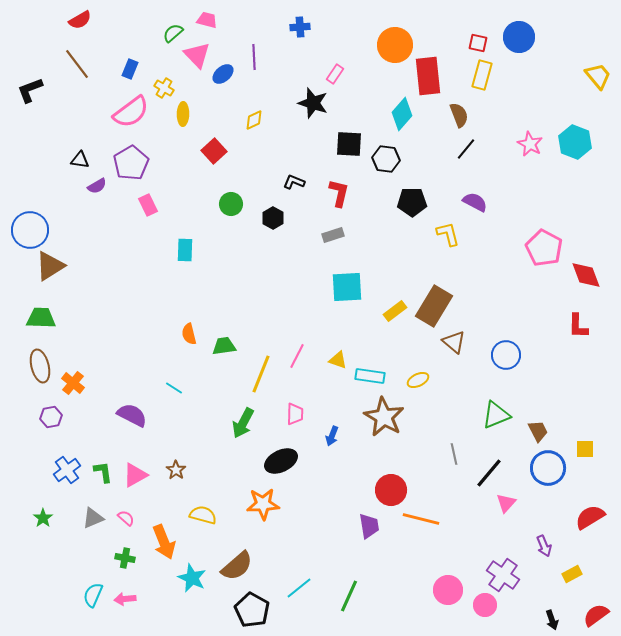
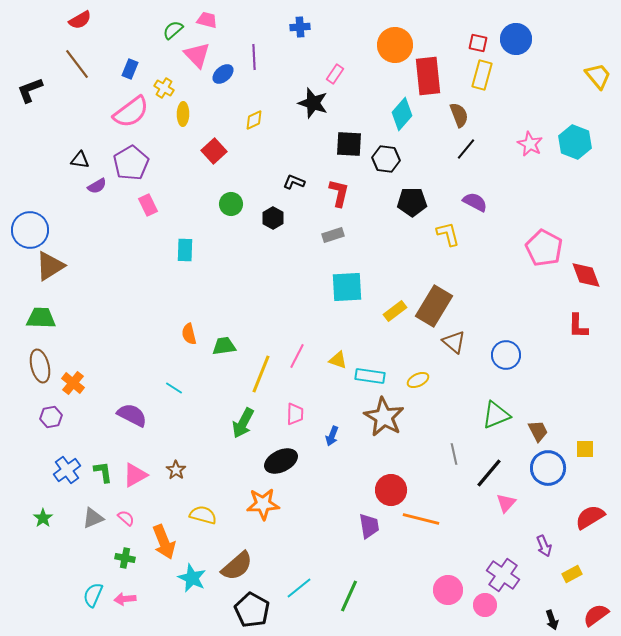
green semicircle at (173, 33): moved 3 px up
blue circle at (519, 37): moved 3 px left, 2 px down
